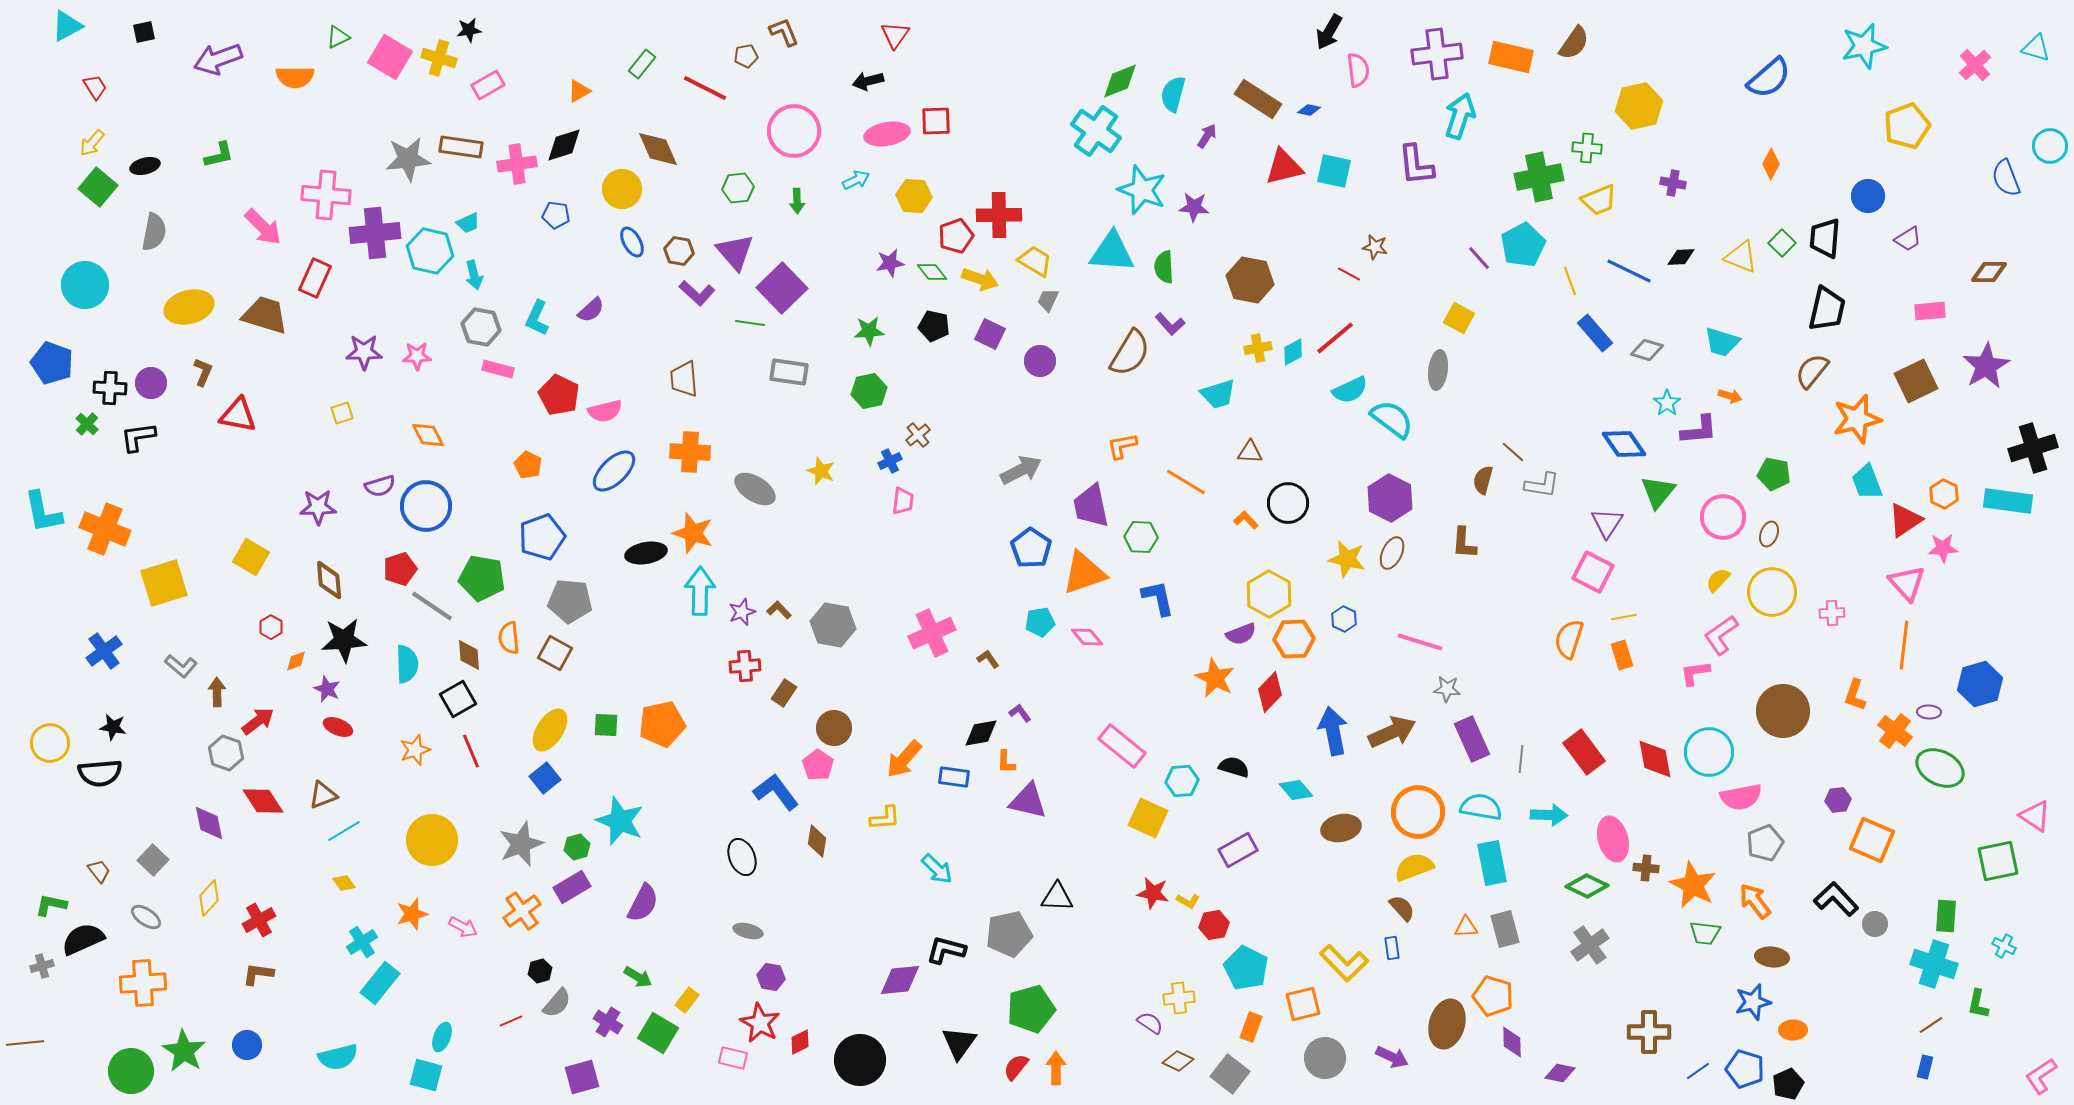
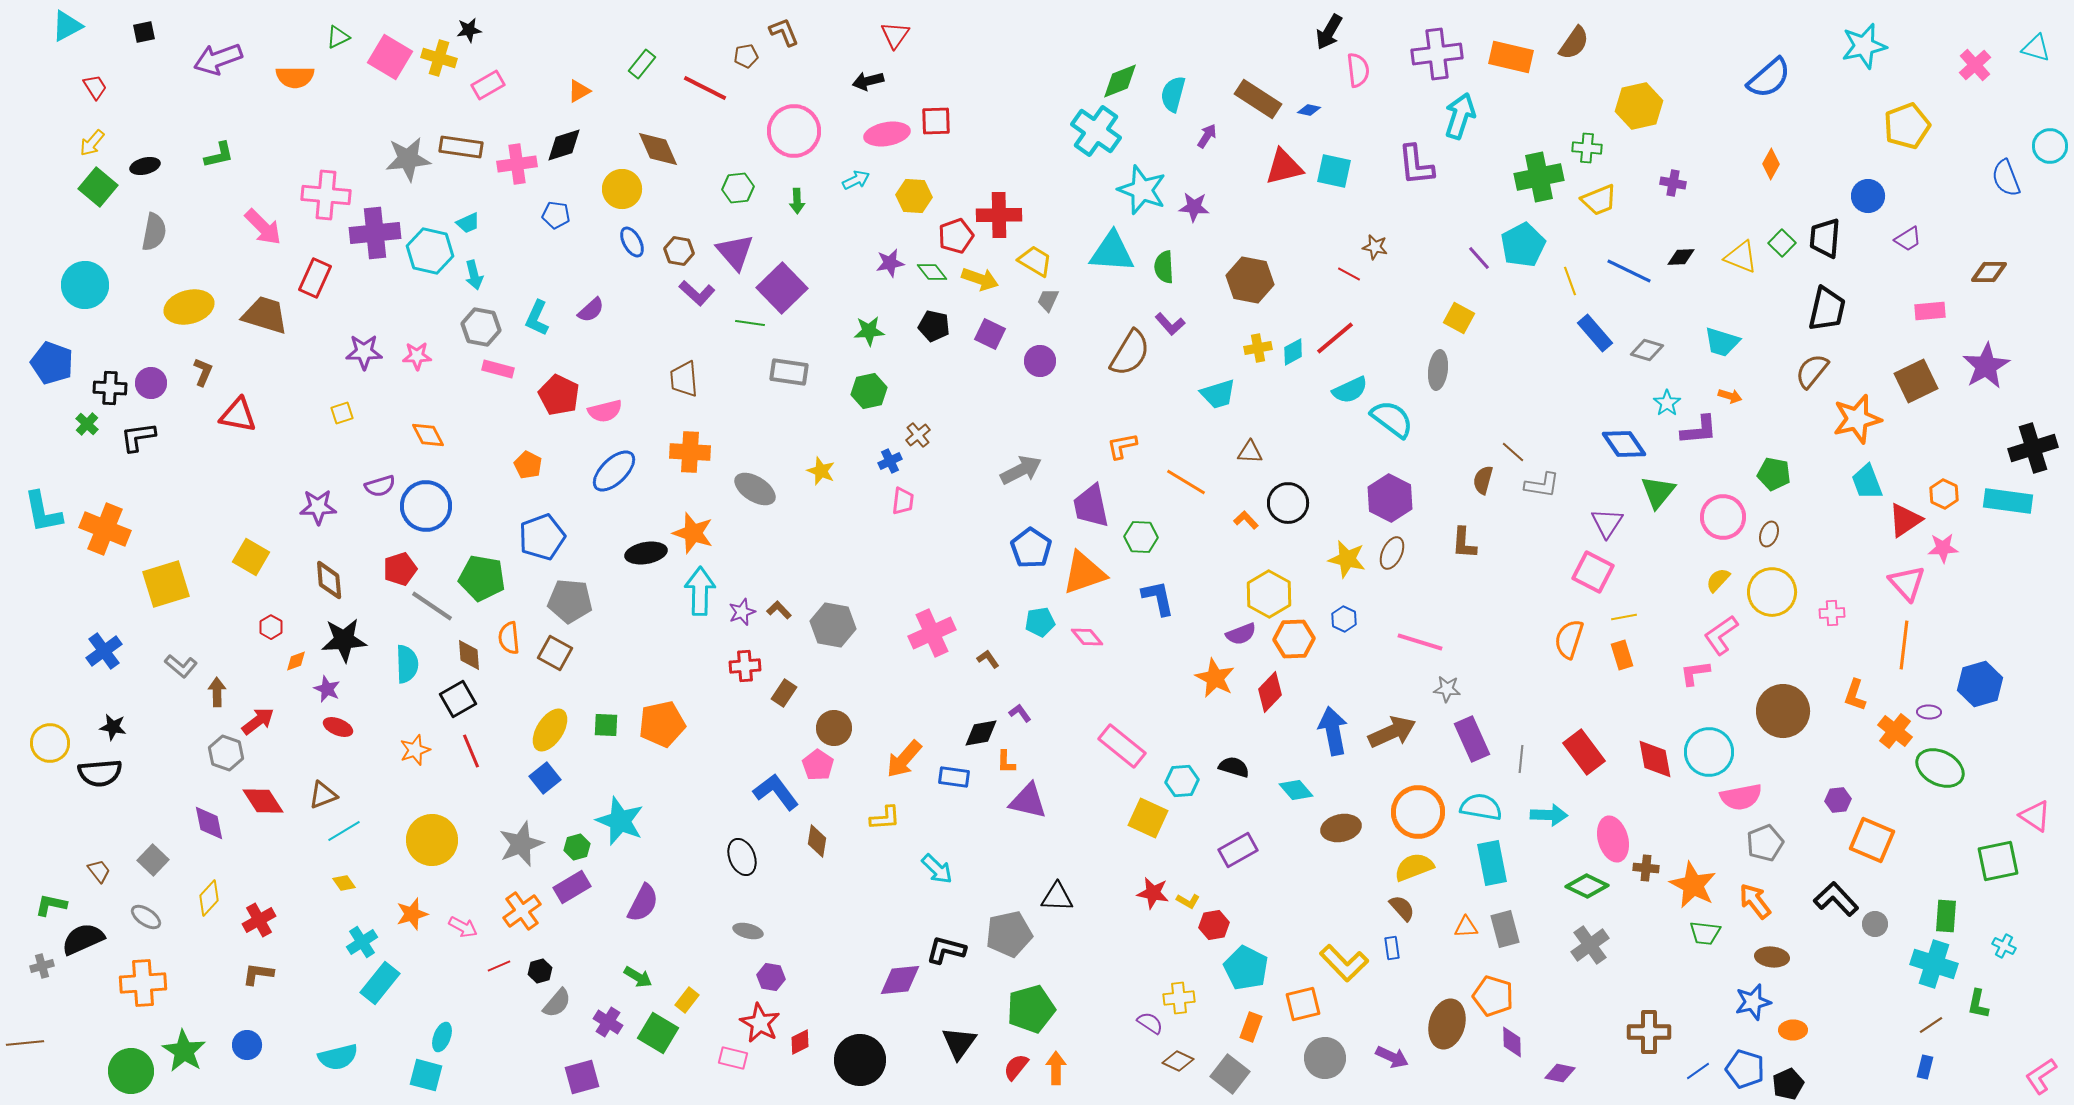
yellow square at (164, 583): moved 2 px right, 1 px down
red line at (511, 1021): moved 12 px left, 55 px up
